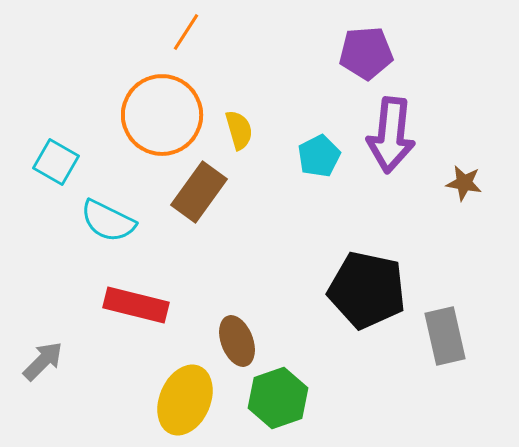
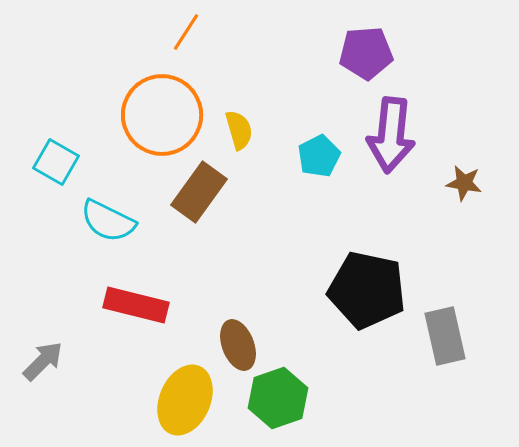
brown ellipse: moved 1 px right, 4 px down
